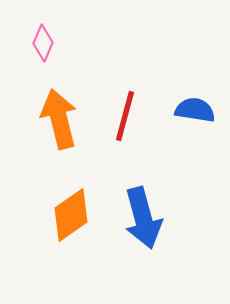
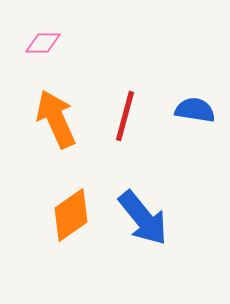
pink diamond: rotated 66 degrees clockwise
orange arrow: moved 3 px left; rotated 10 degrees counterclockwise
blue arrow: rotated 24 degrees counterclockwise
